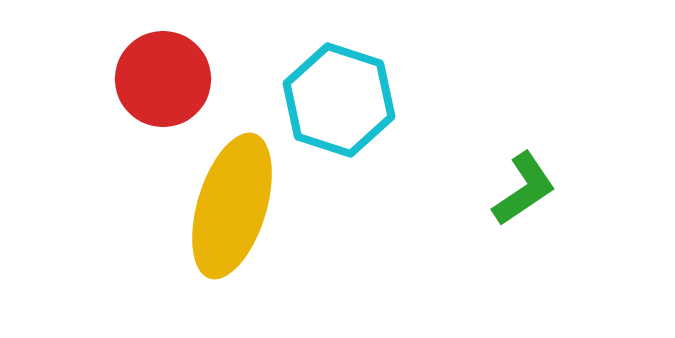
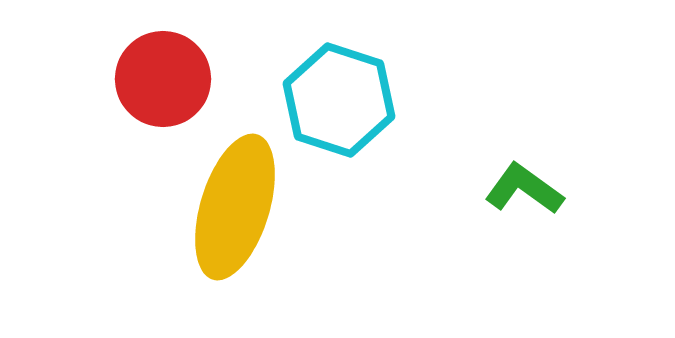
green L-shape: rotated 110 degrees counterclockwise
yellow ellipse: moved 3 px right, 1 px down
